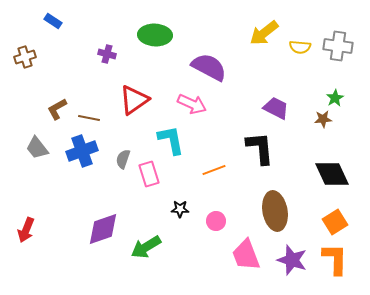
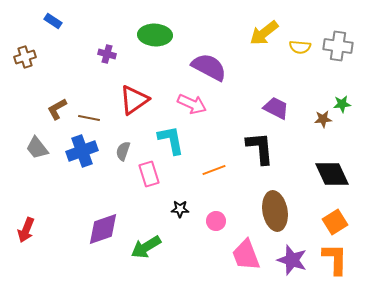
green star: moved 7 px right, 6 px down; rotated 24 degrees clockwise
gray semicircle: moved 8 px up
